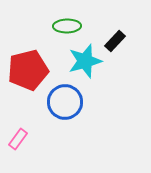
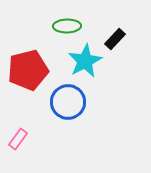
black rectangle: moved 2 px up
cyan star: rotated 12 degrees counterclockwise
blue circle: moved 3 px right
